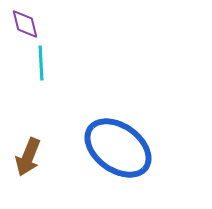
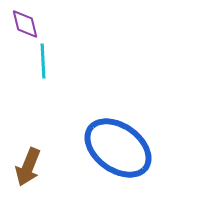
cyan line: moved 2 px right, 2 px up
brown arrow: moved 10 px down
